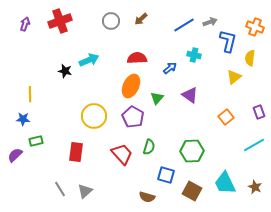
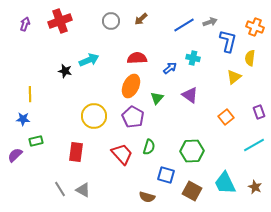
cyan cross: moved 1 px left, 3 px down
gray triangle: moved 2 px left, 1 px up; rotated 49 degrees counterclockwise
